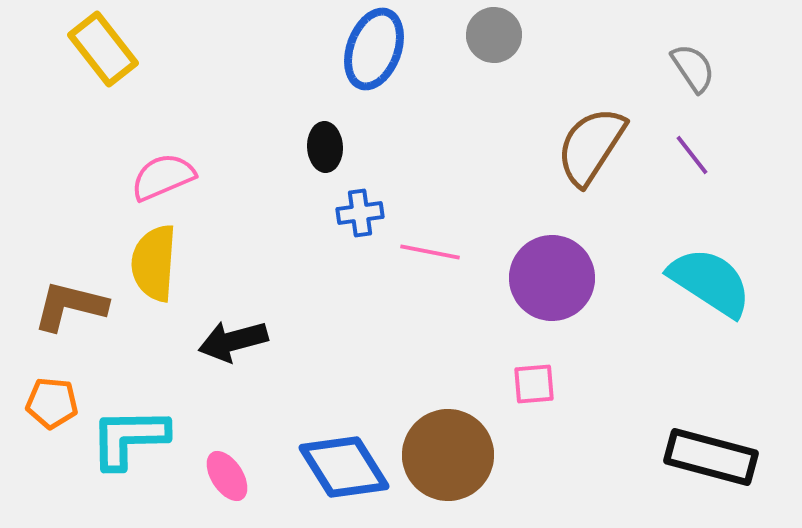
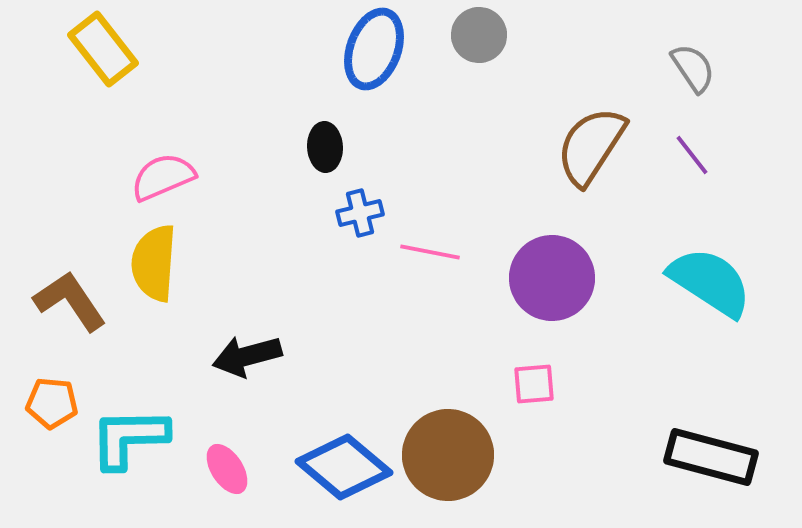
gray circle: moved 15 px left
blue cross: rotated 6 degrees counterclockwise
brown L-shape: moved 5 px up; rotated 42 degrees clockwise
black arrow: moved 14 px right, 15 px down
blue diamond: rotated 18 degrees counterclockwise
pink ellipse: moved 7 px up
